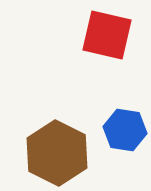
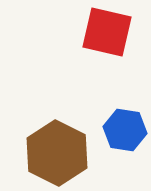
red square: moved 3 px up
